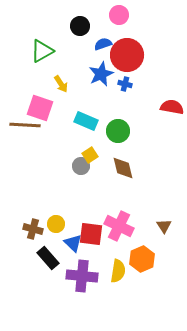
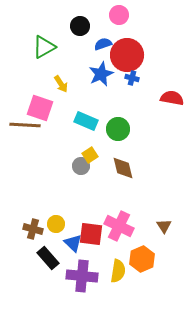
green triangle: moved 2 px right, 4 px up
blue cross: moved 7 px right, 6 px up
red semicircle: moved 9 px up
green circle: moved 2 px up
